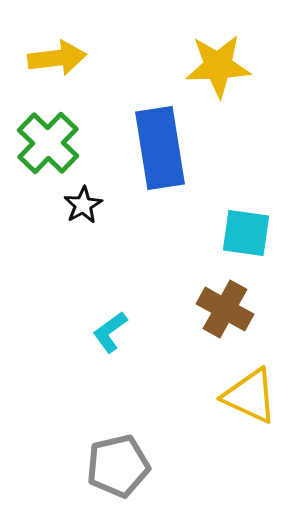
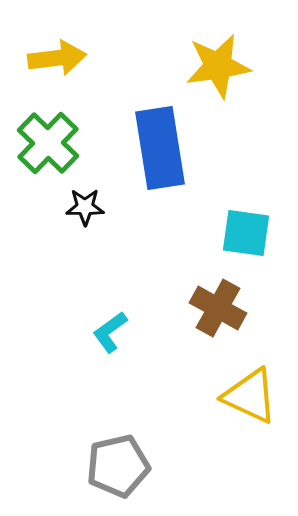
yellow star: rotated 6 degrees counterclockwise
black star: moved 2 px right, 2 px down; rotated 30 degrees clockwise
brown cross: moved 7 px left, 1 px up
